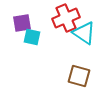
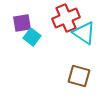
cyan square: rotated 24 degrees clockwise
